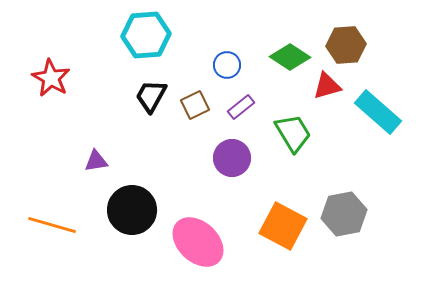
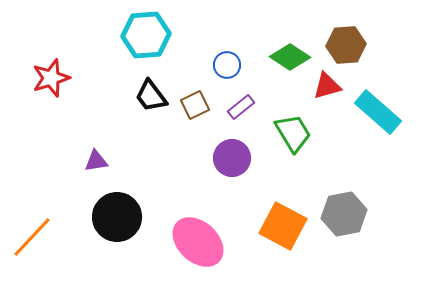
red star: rotated 24 degrees clockwise
black trapezoid: rotated 66 degrees counterclockwise
black circle: moved 15 px left, 7 px down
orange line: moved 20 px left, 12 px down; rotated 63 degrees counterclockwise
